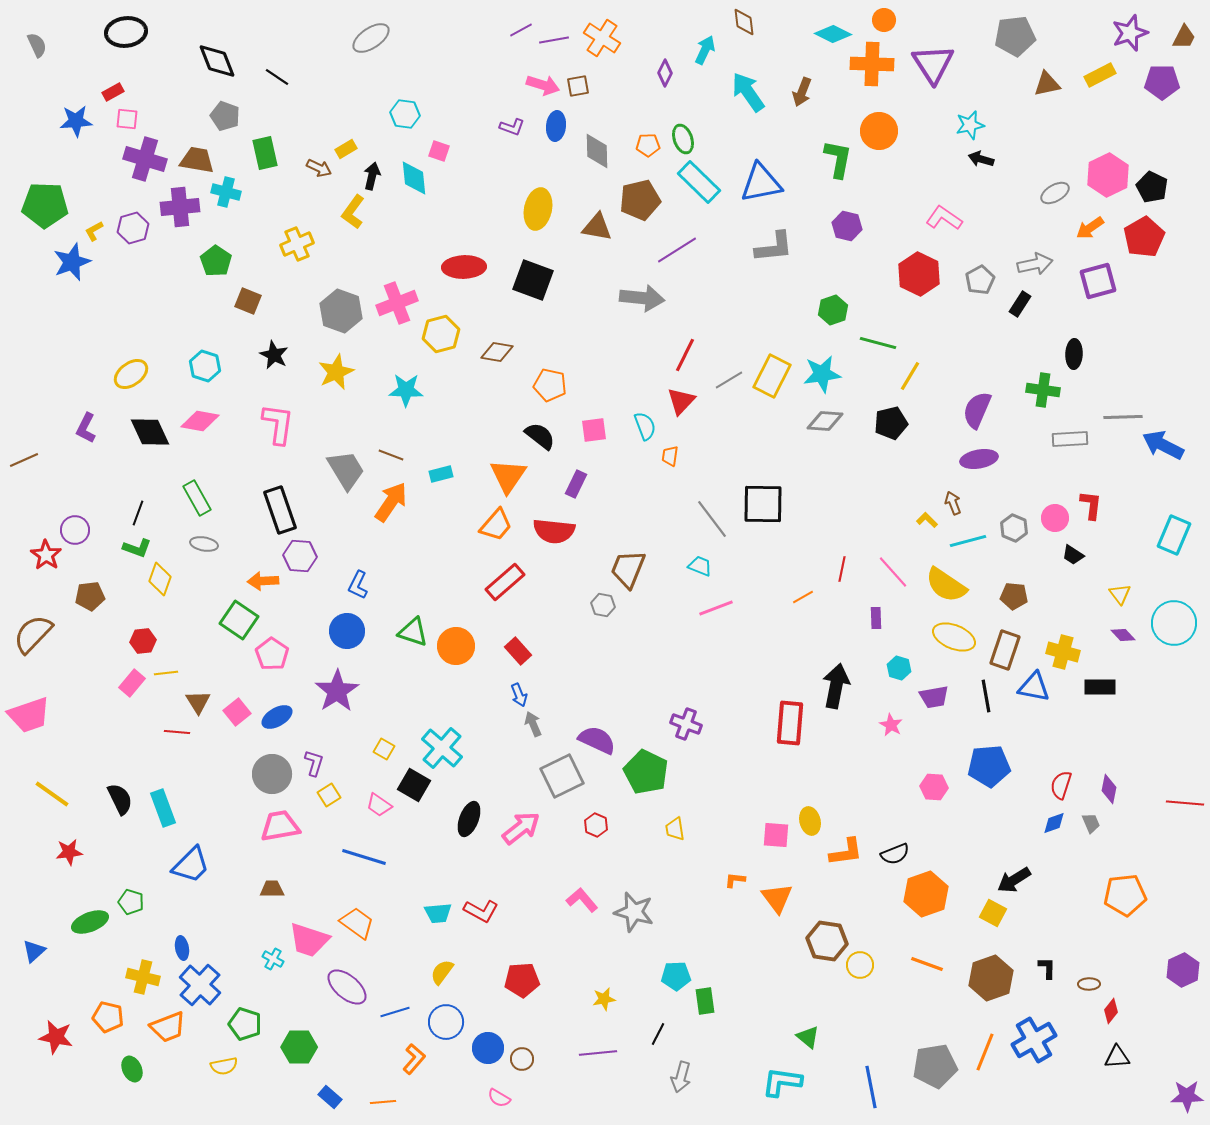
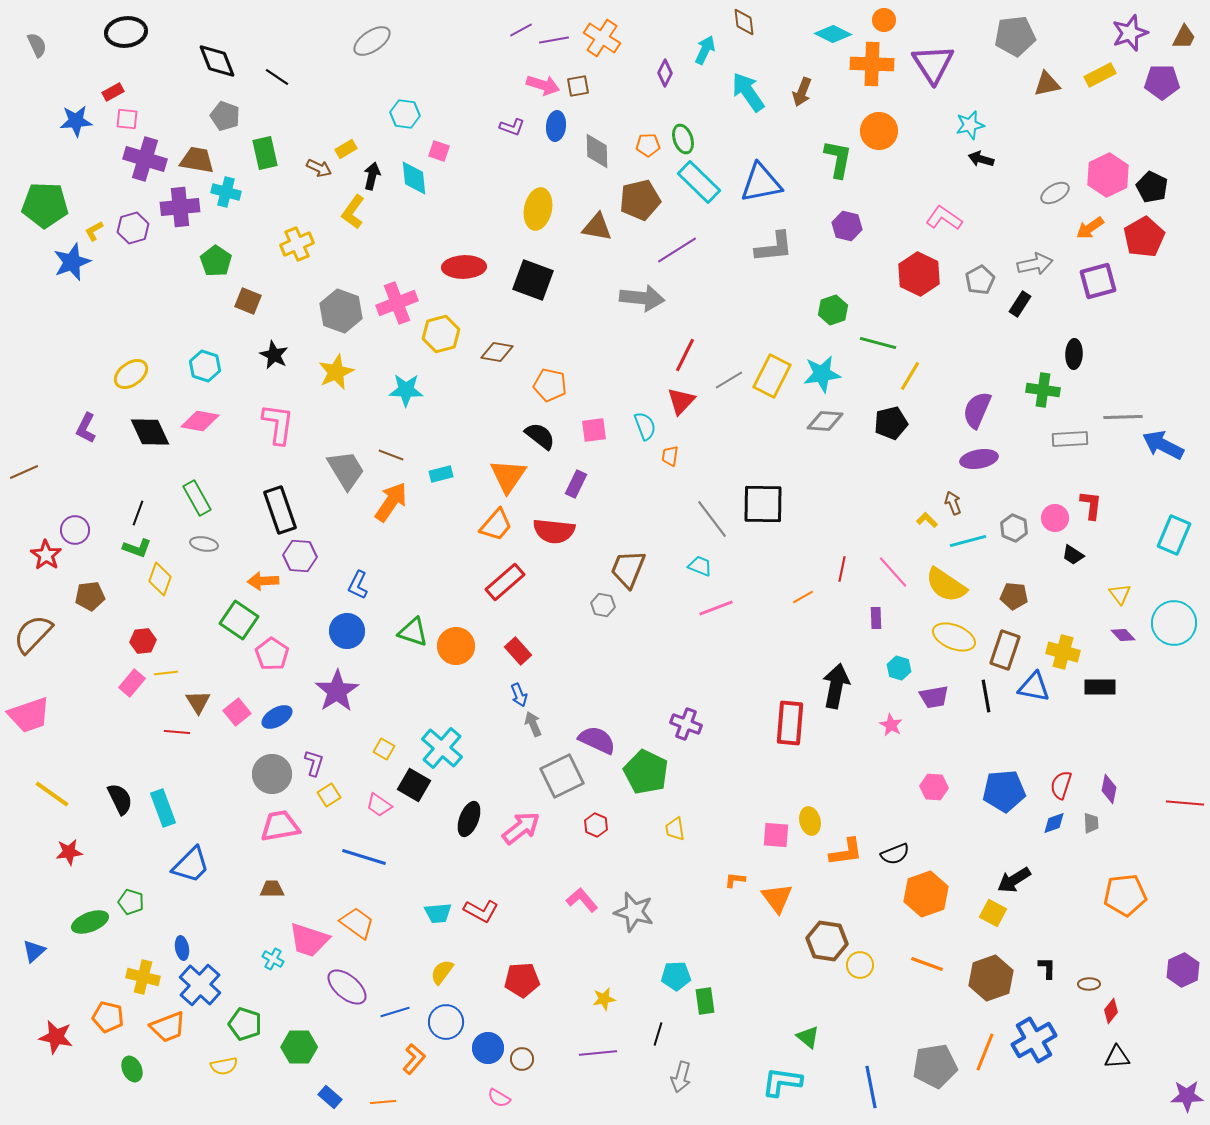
gray ellipse at (371, 38): moved 1 px right, 3 px down
brown line at (24, 460): moved 12 px down
blue pentagon at (989, 766): moved 15 px right, 25 px down
gray trapezoid at (1091, 823): rotated 20 degrees clockwise
black line at (658, 1034): rotated 10 degrees counterclockwise
